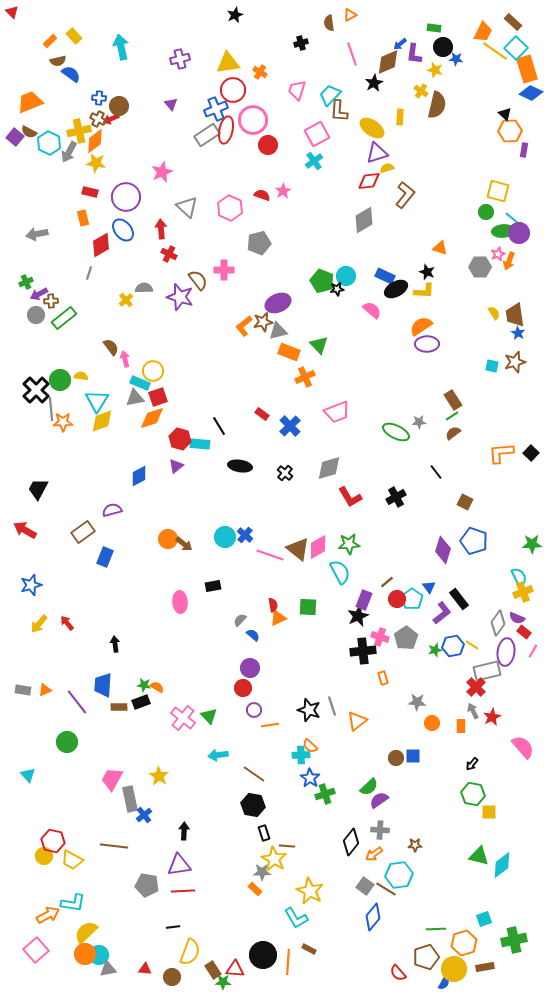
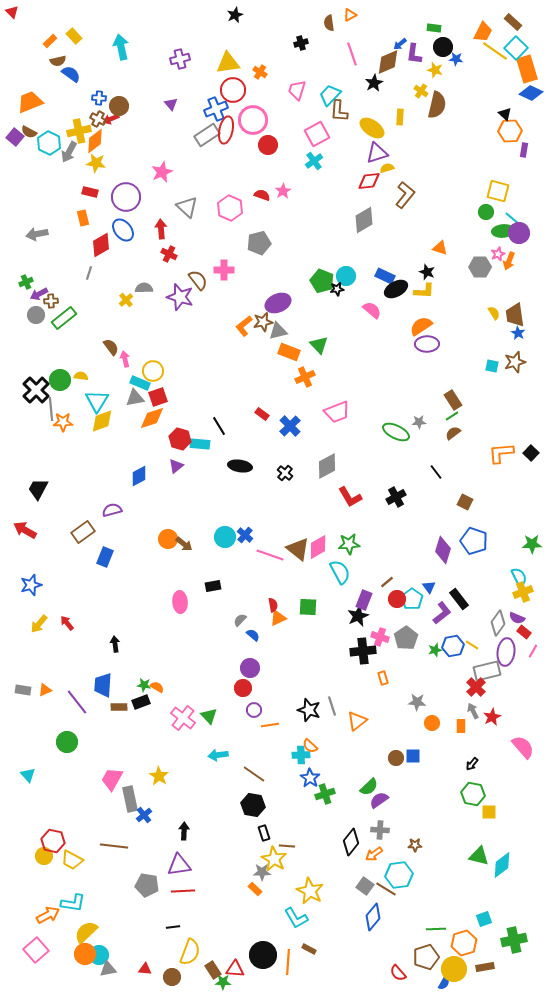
gray diamond at (329, 468): moved 2 px left, 2 px up; rotated 12 degrees counterclockwise
